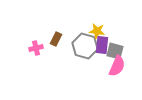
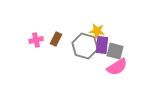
pink cross: moved 8 px up
pink semicircle: moved 1 px down; rotated 35 degrees clockwise
